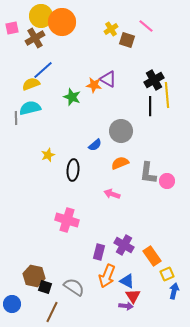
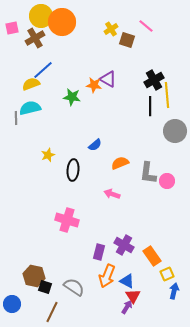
green star: rotated 12 degrees counterclockwise
gray circle: moved 54 px right
purple arrow: moved 1 px right, 1 px down; rotated 64 degrees counterclockwise
